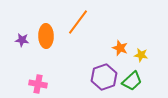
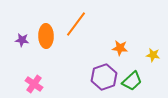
orange line: moved 2 px left, 2 px down
orange star: rotated 14 degrees counterclockwise
yellow star: moved 12 px right
pink cross: moved 4 px left; rotated 24 degrees clockwise
